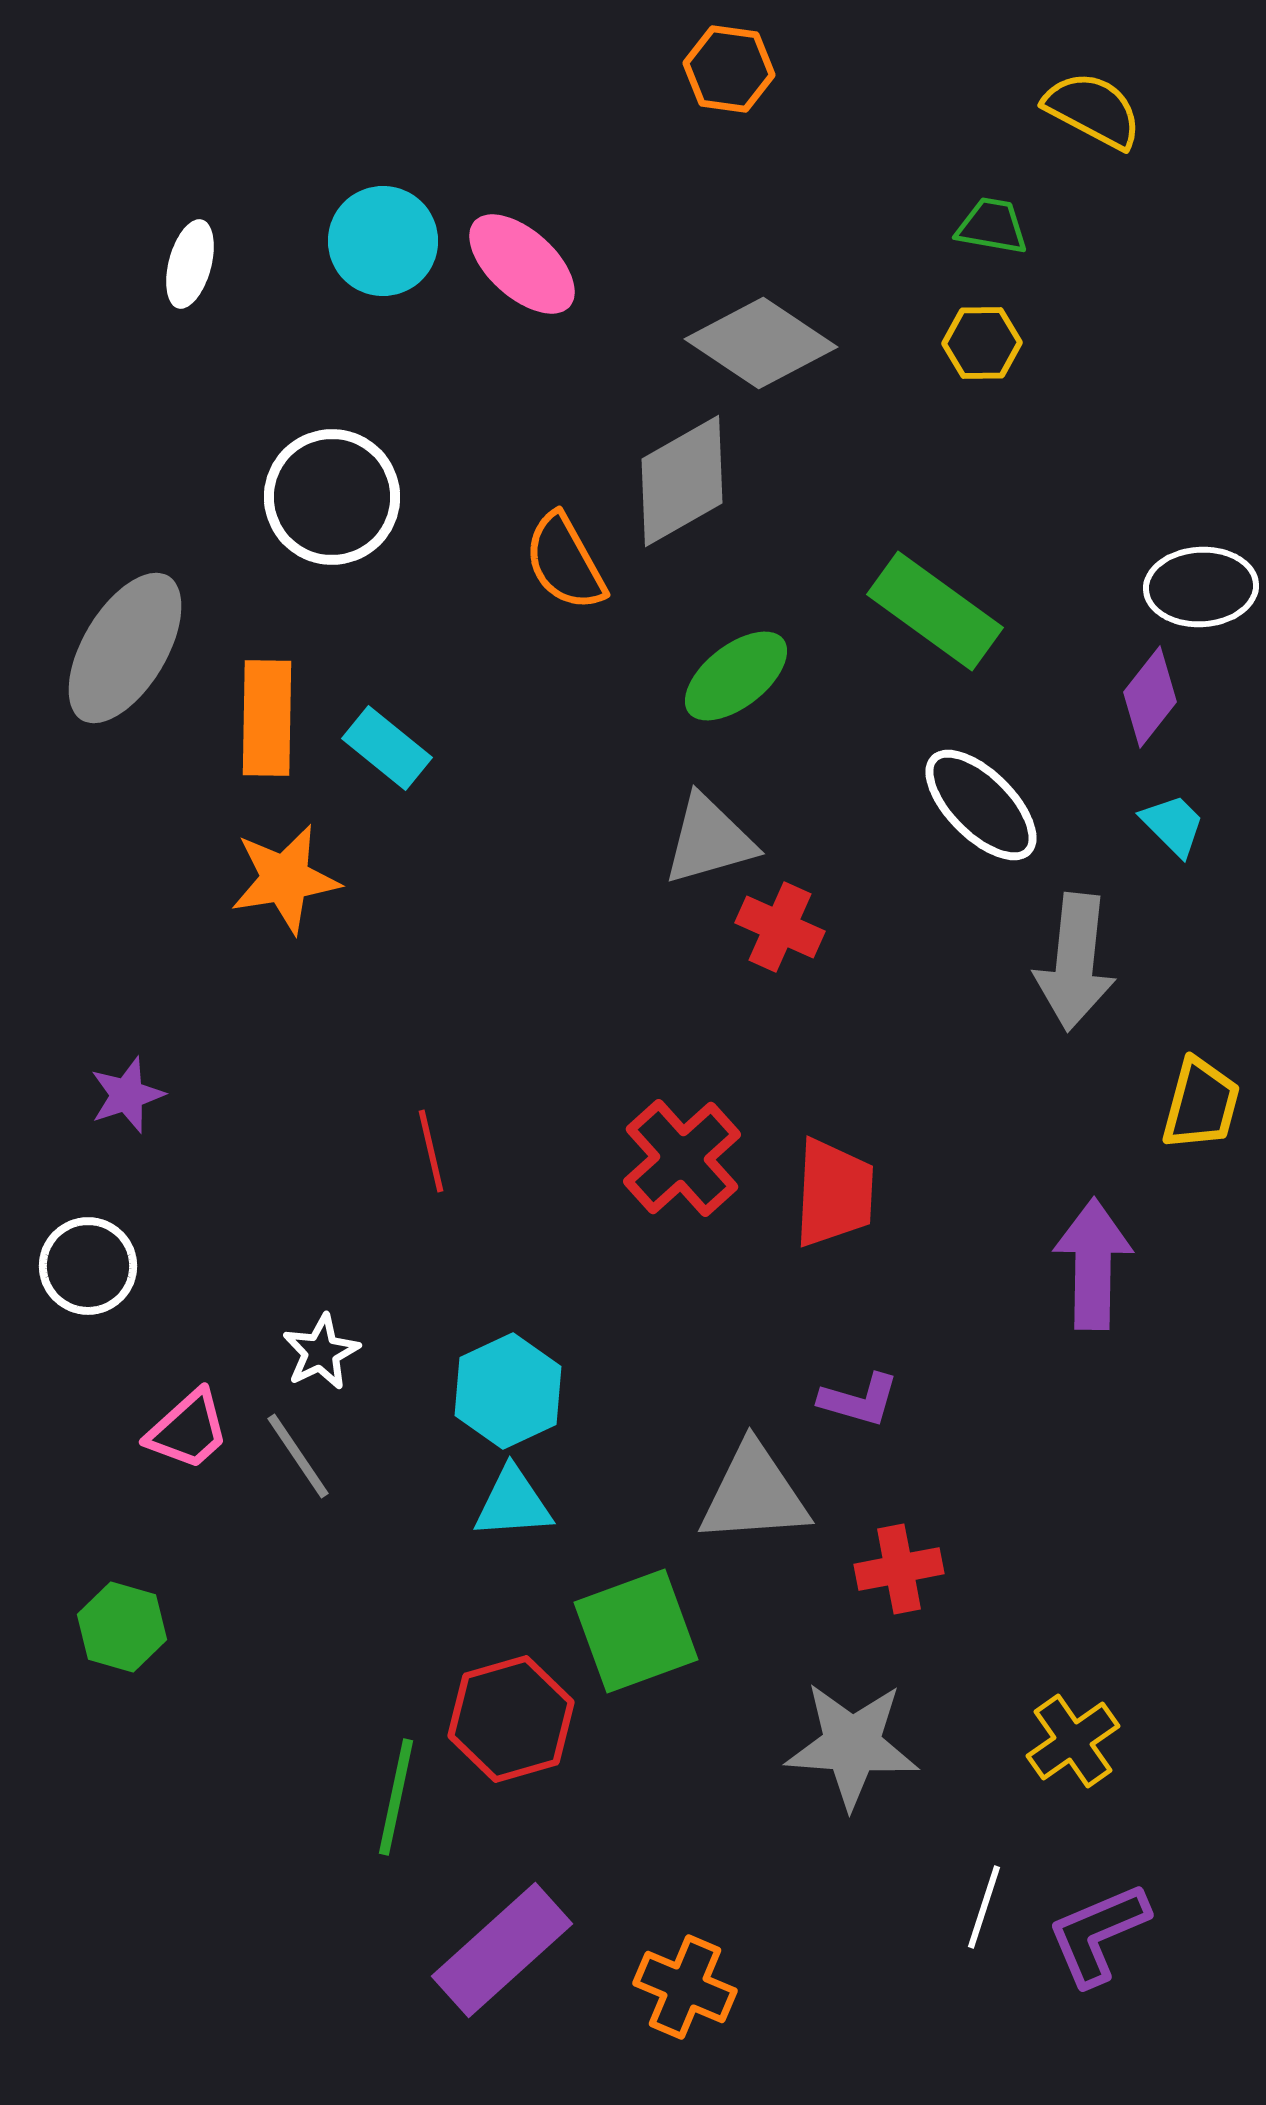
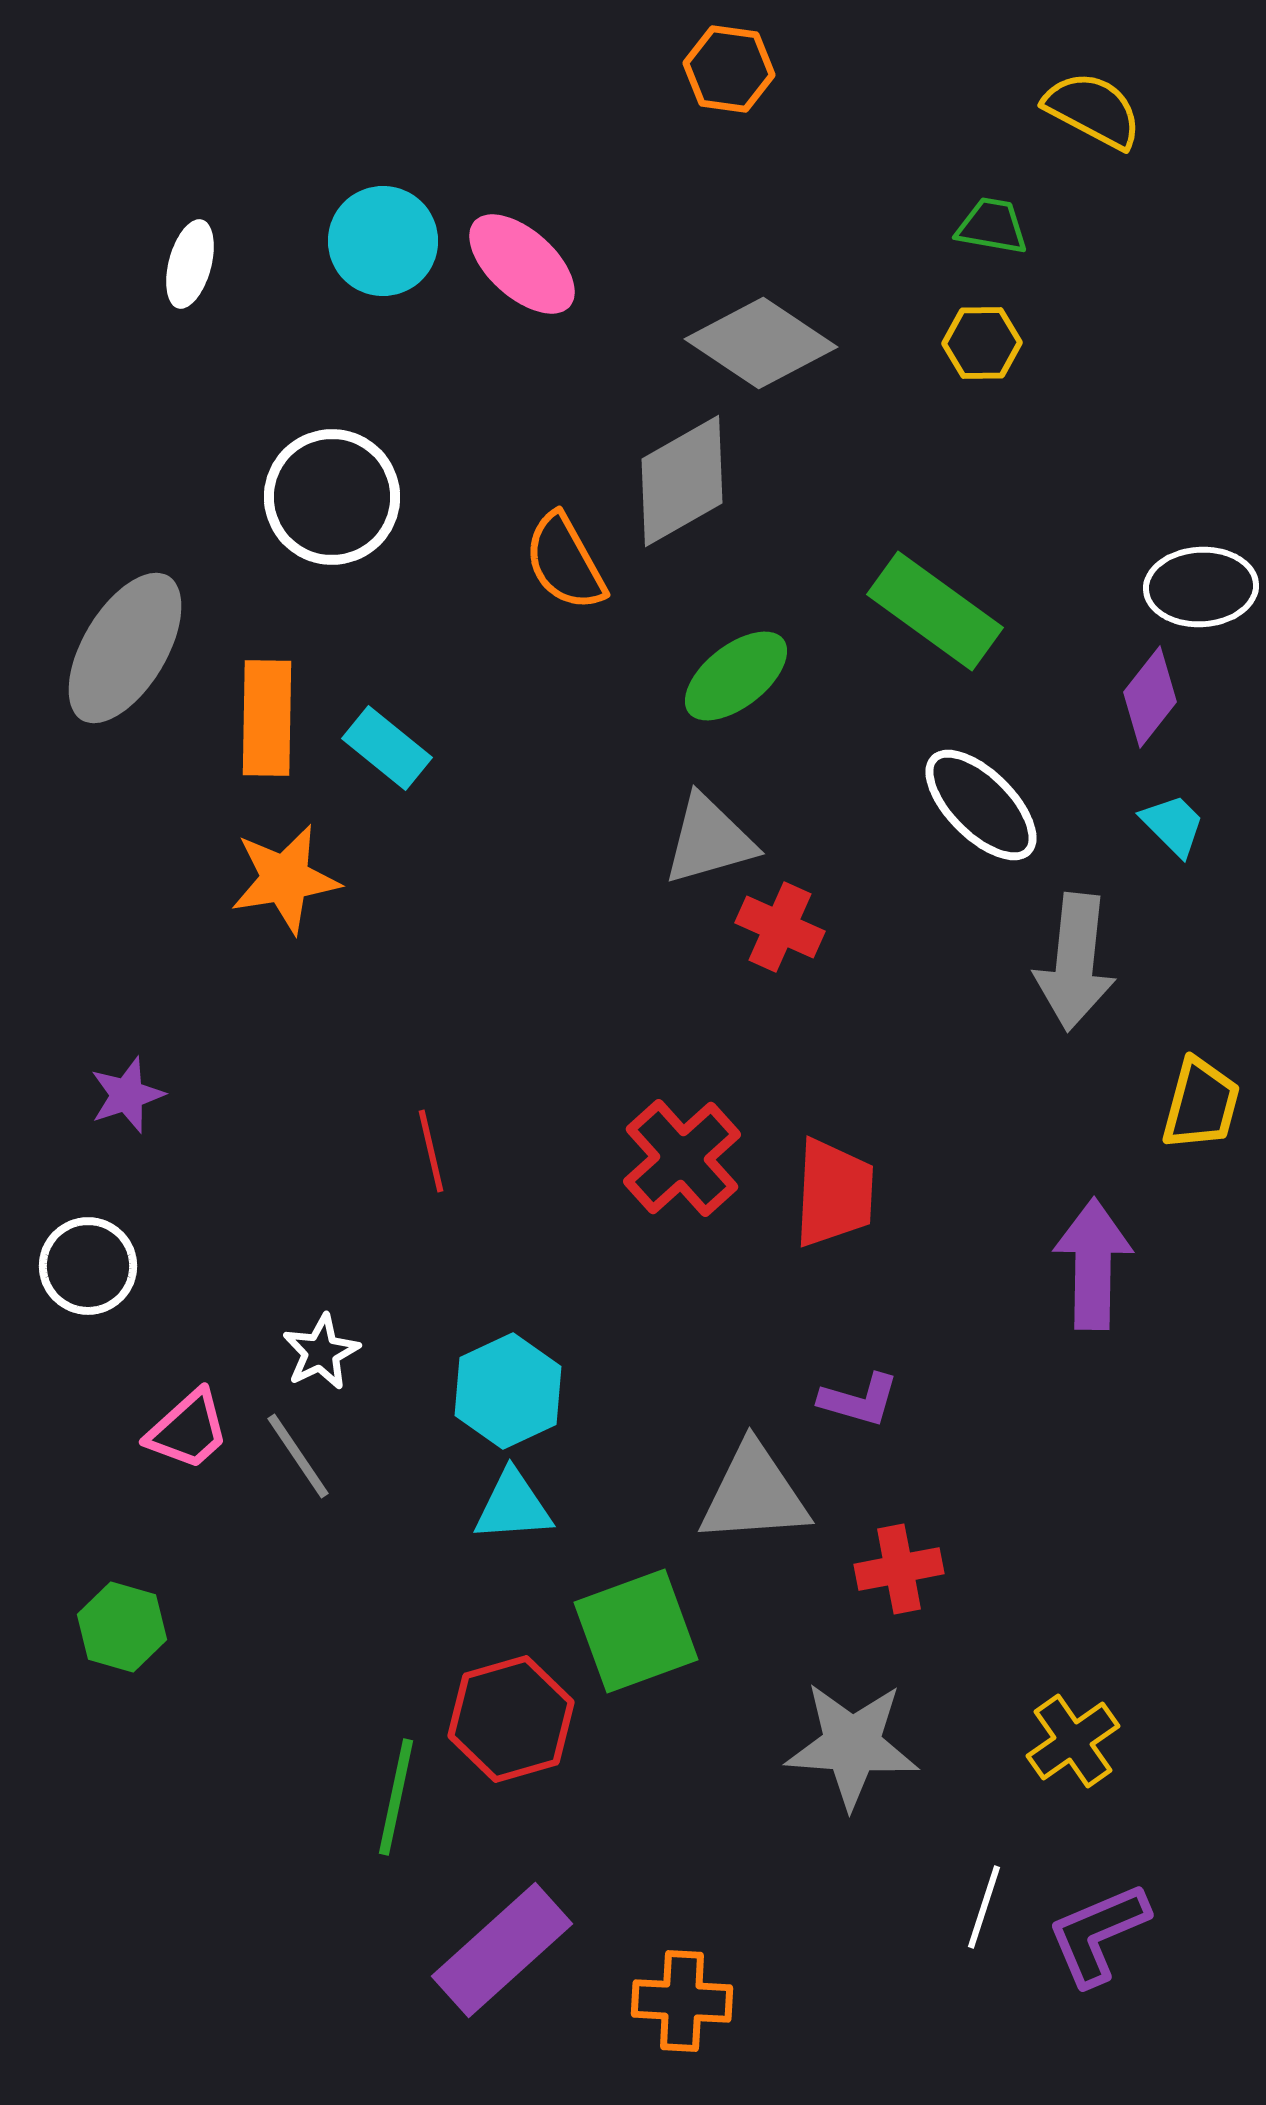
cyan triangle at (513, 1503): moved 3 px down
orange cross at (685, 1987): moved 3 px left, 14 px down; rotated 20 degrees counterclockwise
